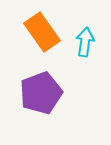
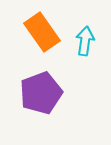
cyan arrow: moved 1 px up
